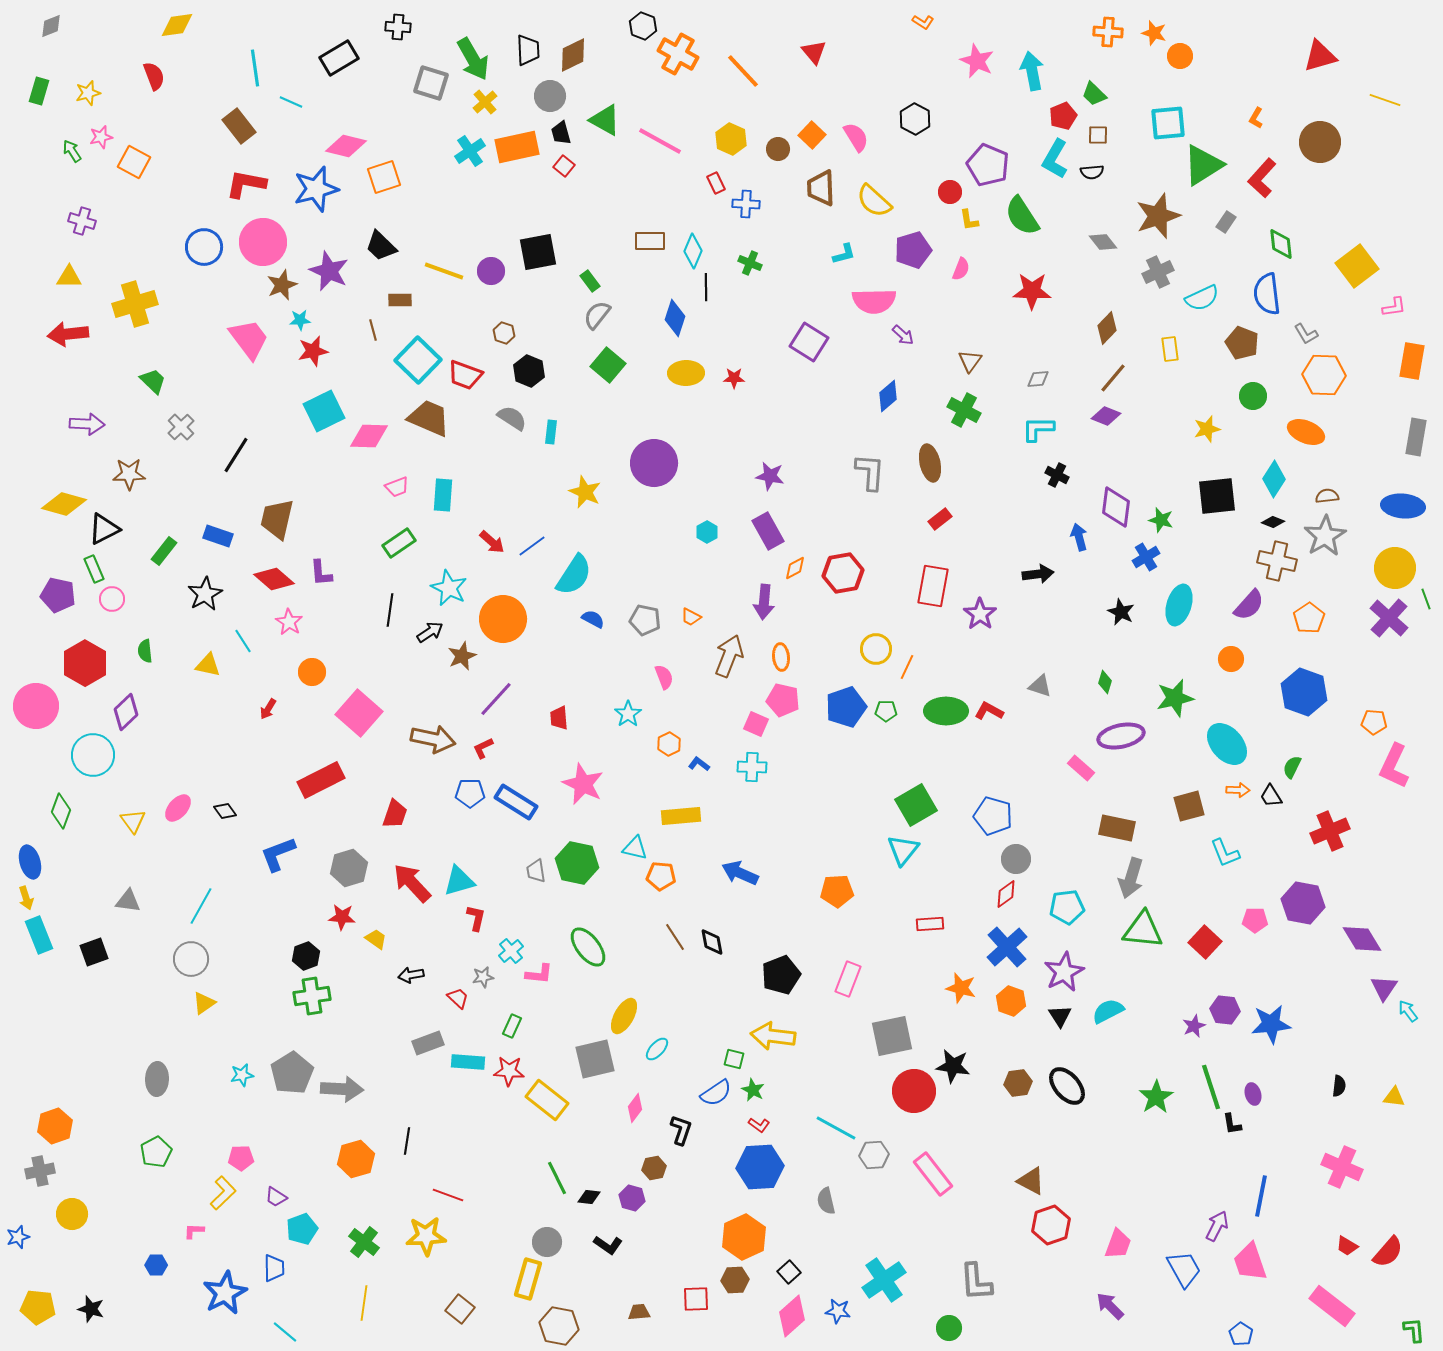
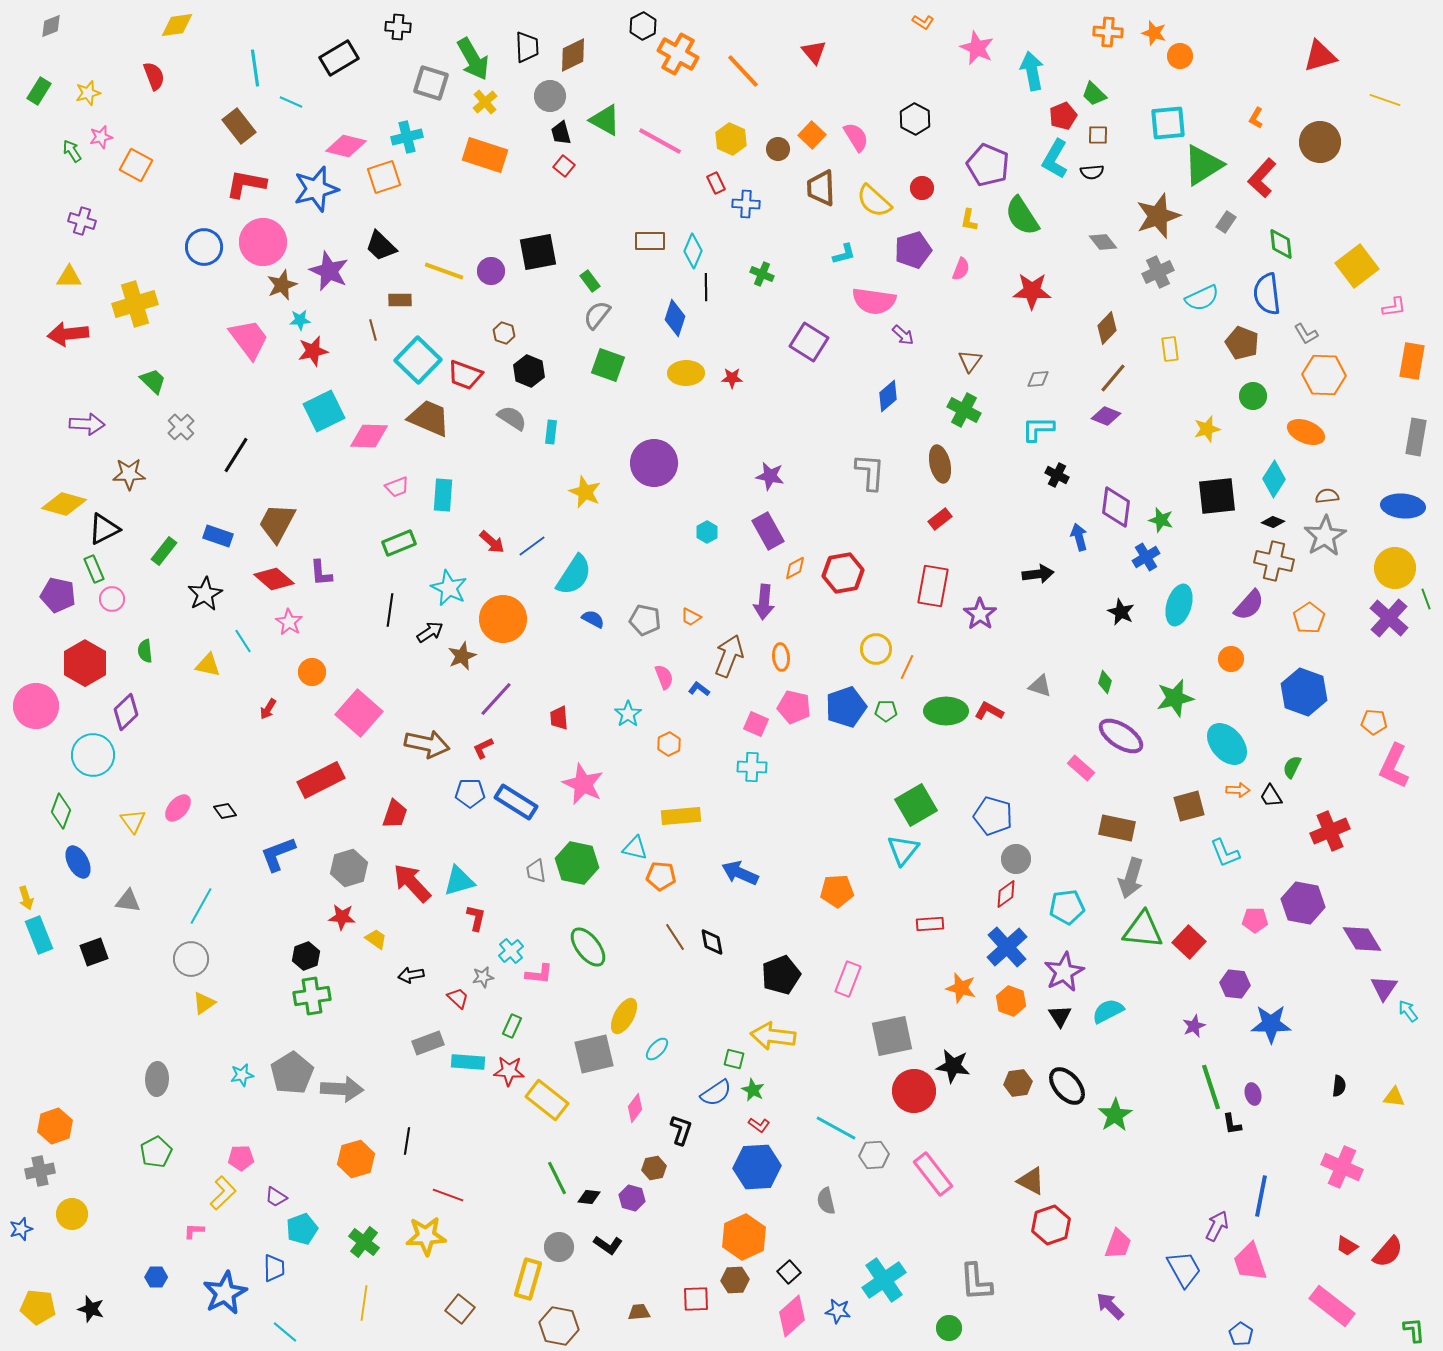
black hexagon at (643, 26): rotated 12 degrees clockwise
black trapezoid at (528, 50): moved 1 px left, 3 px up
pink star at (977, 61): moved 13 px up
green rectangle at (39, 91): rotated 16 degrees clockwise
orange rectangle at (517, 147): moved 32 px left, 8 px down; rotated 30 degrees clockwise
cyan cross at (470, 151): moved 63 px left, 14 px up; rotated 20 degrees clockwise
orange square at (134, 162): moved 2 px right, 3 px down
red circle at (950, 192): moved 28 px left, 4 px up
yellow L-shape at (969, 220): rotated 20 degrees clockwise
green cross at (750, 263): moved 12 px right, 11 px down
pink semicircle at (874, 301): rotated 9 degrees clockwise
green square at (608, 365): rotated 20 degrees counterclockwise
red star at (734, 378): moved 2 px left
brown ellipse at (930, 463): moved 10 px right, 1 px down
brown trapezoid at (277, 519): moved 4 px down; rotated 15 degrees clockwise
green rectangle at (399, 543): rotated 12 degrees clockwise
brown cross at (1277, 561): moved 3 px left
pink pentagon at (783, 700): moved 11 px right, 7 px down
purple ellipse at (1121, 736): rotated 45 degrees clockwise
brown arrow at (433, 739): moved 6 px left, 5 px down
blue L-shape at (699, 764): moved 75 px up
blue ellipse at (30, 862): moved 48 px right; rotated 12 degrees counterclockwise
red square at (1205, 942): moved 16 px left
purple hexagon at (1225, 1010): moved 10 px right, 26 px up
blue star at (1271, 1024): rotated 6 degrees clockwise
gray square at (595, 1059): moved 1 px left, 5 px up
green star at (1156, 1097): moved 41 px left, 18 px down
blue hexagon at (760, 1167): moved 3 px left
blue star at (18, 1237): moved 3 px right, 8 px up
gray circle at (547, 1242): moved 12 px right, 5 px down
blue hexagon at (156, 1265): moved 12 px down
